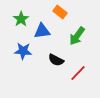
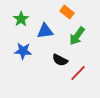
orange rectangle: moved 7 px right
blue triangle: moved 3 px right
black semicircle: moved 4 px right
